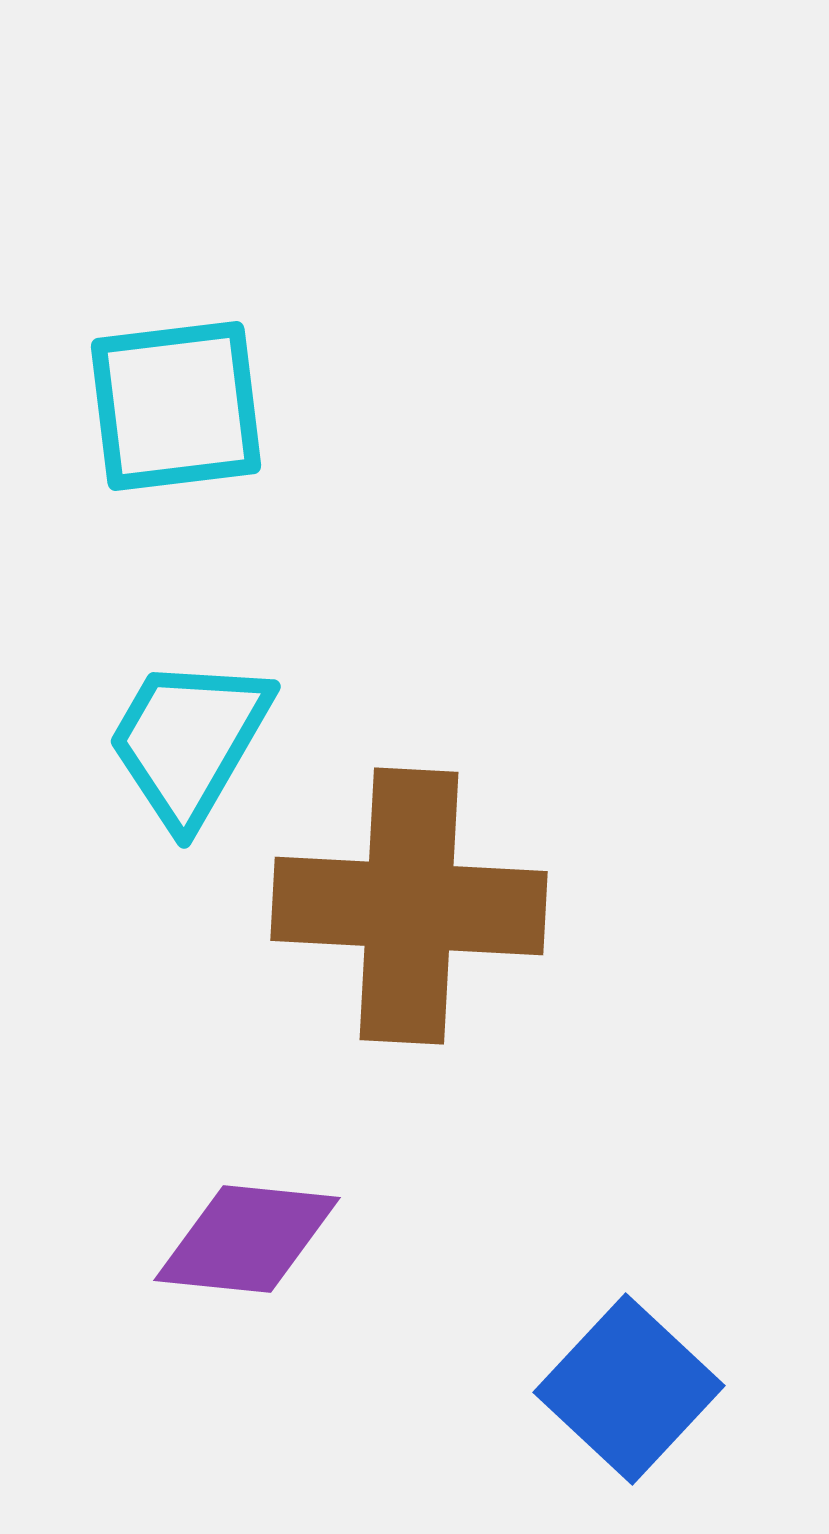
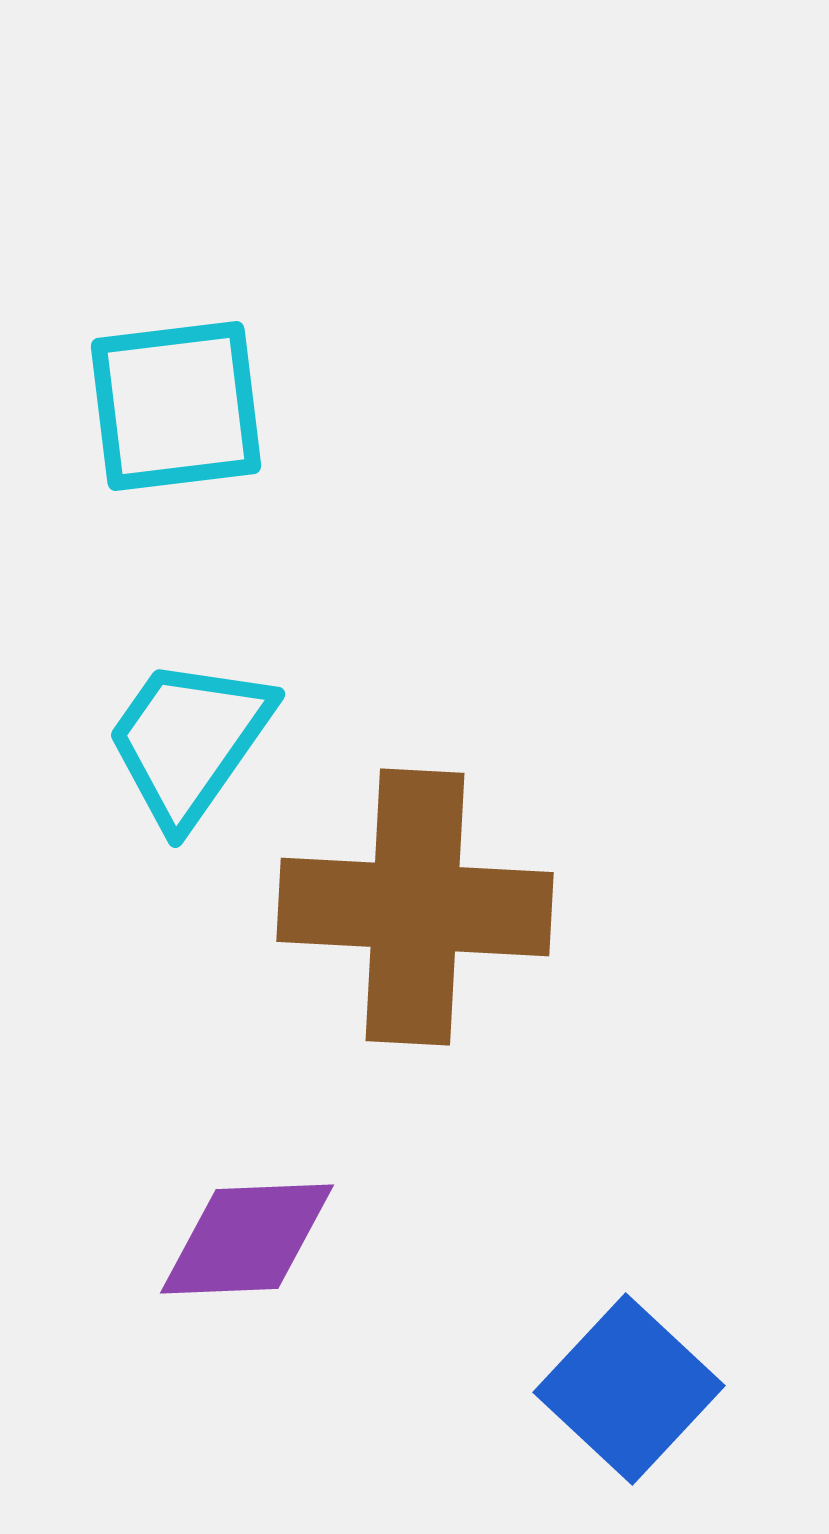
cyan trapezoid: rotated 5 degrees clockwise
brown cross: moved 6 px right, 1 px down
purple diamond: rotated 8 degrees counterclockwise
